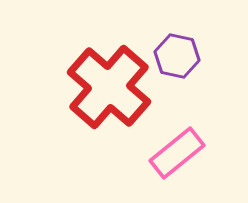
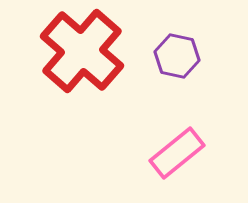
red cross: moved 27 px left, 36 px up
